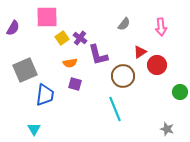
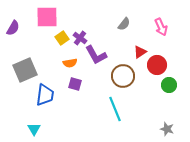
pink arrow: rotated 18 degrees counterclockwise
purple L-shape: moved 2 px left; rotated 15 degrees counterclockwise
green circle: moved 11 px left, 7 px up
